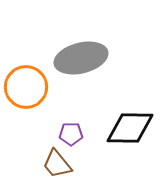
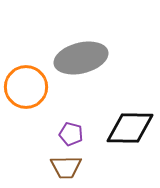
purple pentagon: rotated 15 degrees clockwise
brown trapezoid: moved 9 px right, 3 px down; rotated 52 degrees counterclockwise
